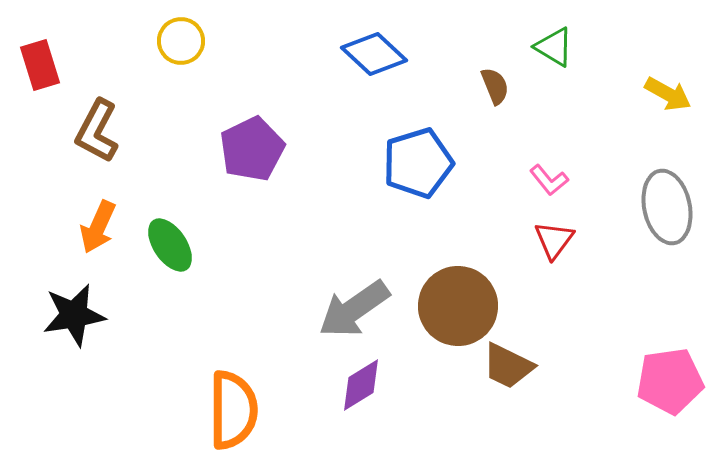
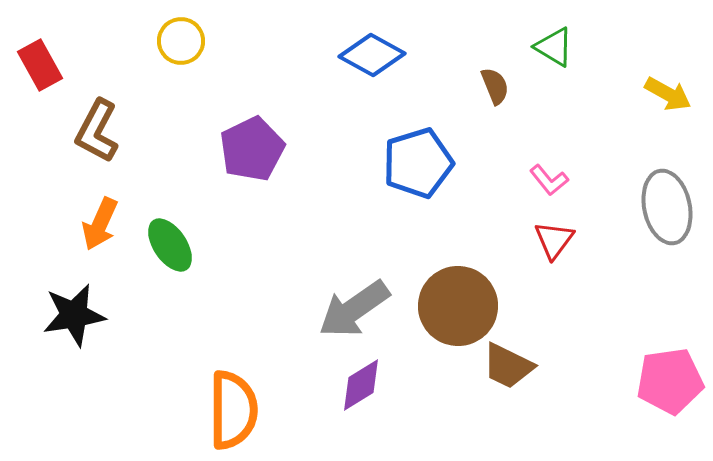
blue diamond: moved 2 px left, 1 px down; rotated 14 degrees counterclockwise
red rectangle: rotated 12 degrees counterclockwise
orange arrow: moved 2 px right, 3 px up
